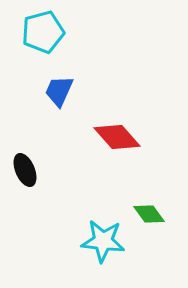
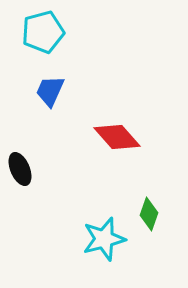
blue trapezoid: moved 9 px left
black ellipse: moved 5 px left, 1 px up
green diamond: rotated 56 degrees clockwise
cyan star: moved 1 px right, 2 px up; rotated 21 degrees counterclockwise
